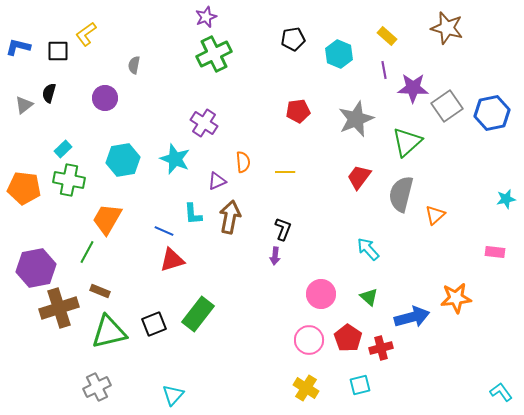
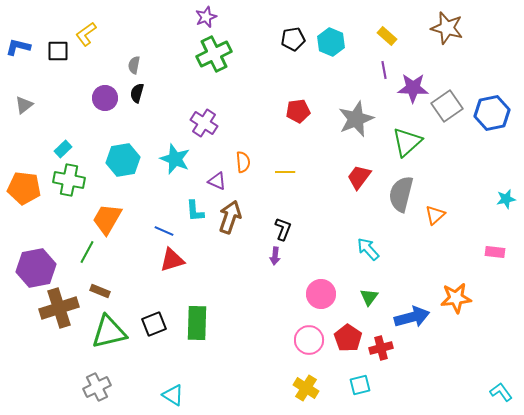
cyan hexagon at (339, 54): moved 8 px left, 12 px up
black semicircle at (49, 93): moved 88 px right
purple triangle at (217, 181): rotated 48 degrees clockwise
cyan L-shape at (193, 214): moved 2 px right, 3 px up
brown arrow at (230, 217): rotated 8 degrees clockwise
green triangle at (369, 297): rotated 24 degrees clockwise
green rectangle at (198, 314): moved 1 px left, 9 px down; rotated 36 degrees counterclockwise
cyan triangle at (173, 395): rotated 40 degrees counterclockwise
